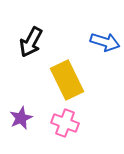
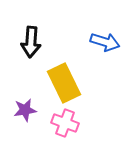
black arrow: rotated 24 degrees counterclockwise
yellow rectangle: moved 3 px left, 3 px down
purple star: moved 4 px right, 8 px up; rotated 15 degrees clockwise
